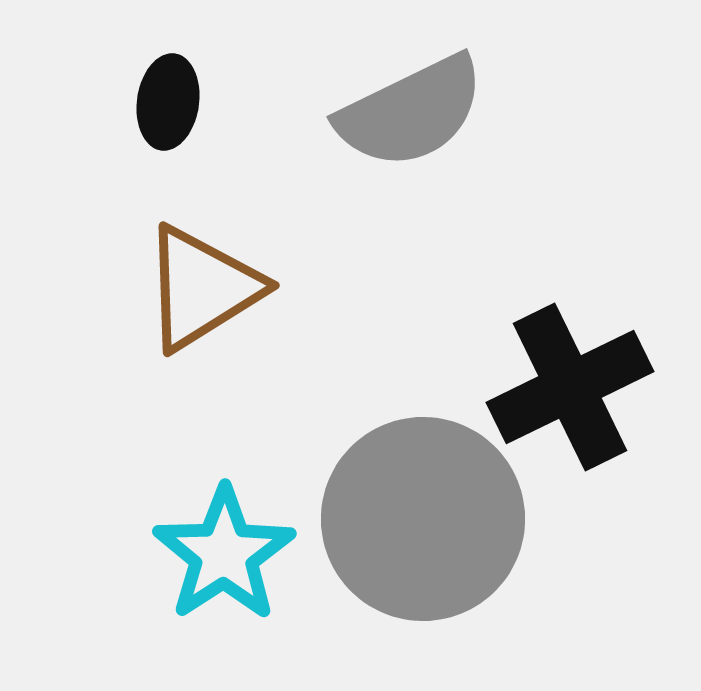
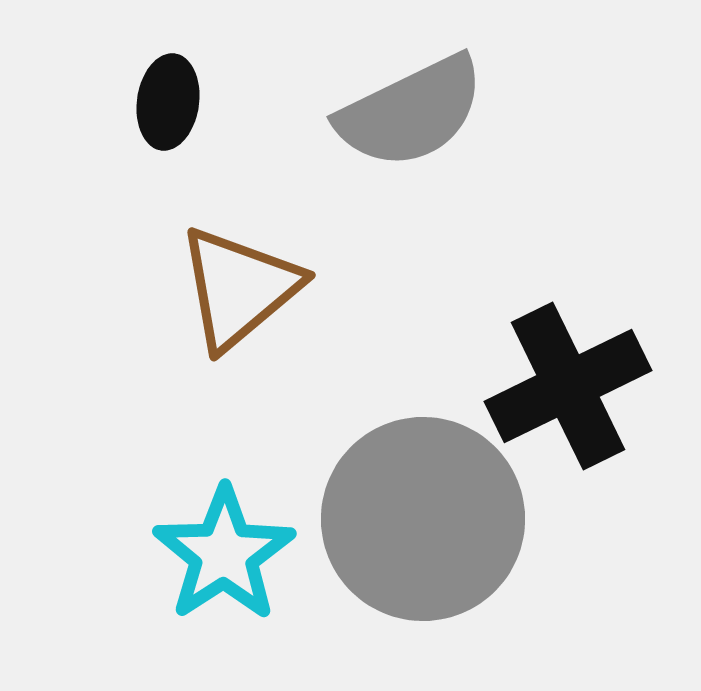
brown triangle: moved 37 px right; rotated 8 degrees counterclockwise
black cross: moved 2 px left, 1 px up
